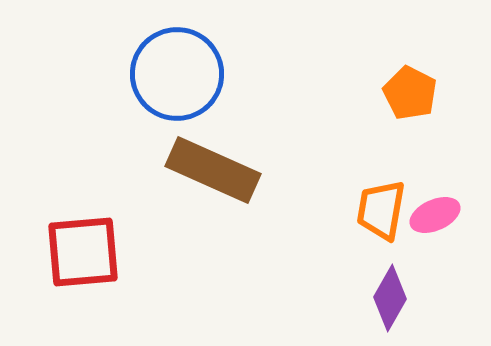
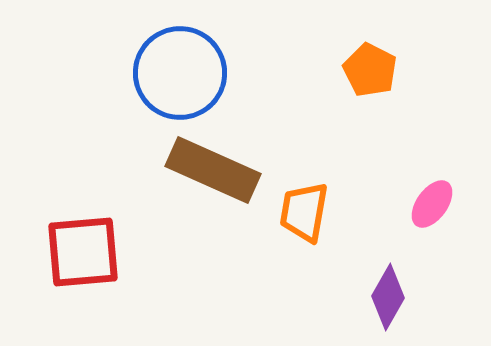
blue circle: moved 3 px right, 1 px up
orange pentagon: moved 40 px left, 23 px up
orange trapezoid: moved 77 px left, 2 px down
pink ellipse: moved 3 px left, 11 px up; rotated 30 degrees counterclockwise
purple diamond: moved 2 px left, 1 px up
